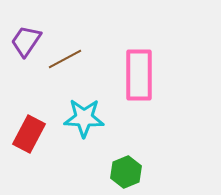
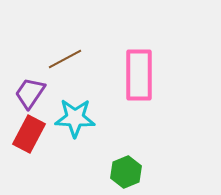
purple trapezoid: moved 4 px right, 52 px down
cyan star: moved 9 px left
